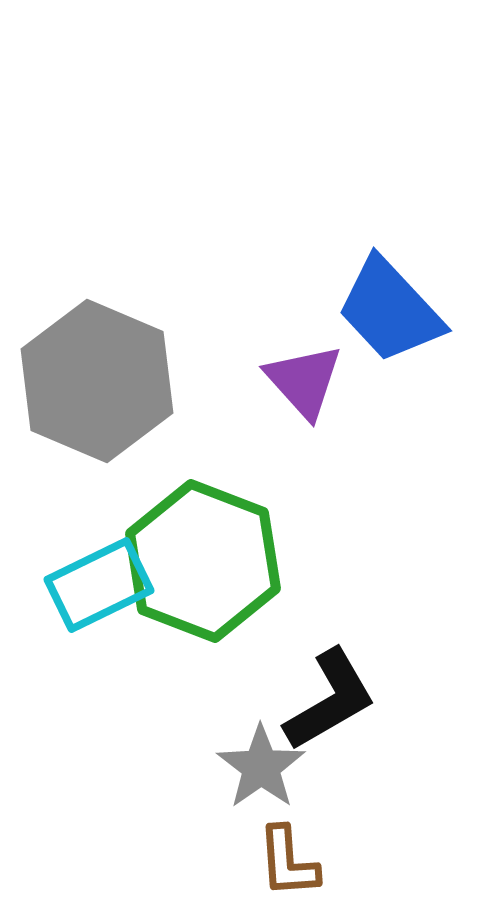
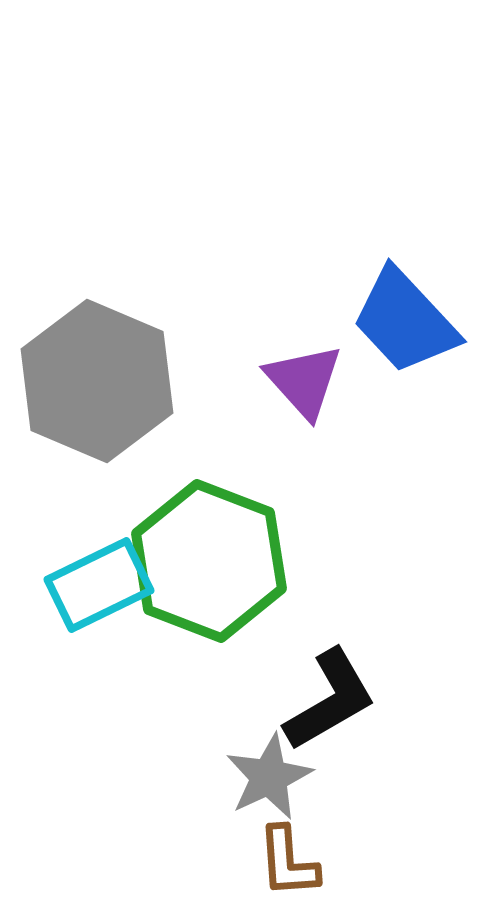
blue trapezoid: moved 15 px right, 11 px down
green hexagon: moved 6 px right
gray star: moved 8 px right, 10 px down; rotated 10 degrees clockwise
